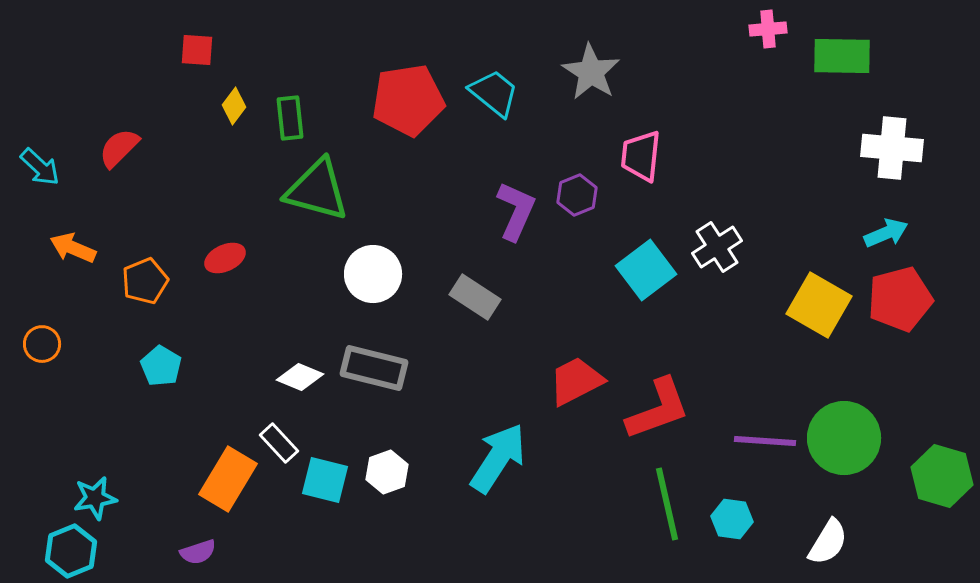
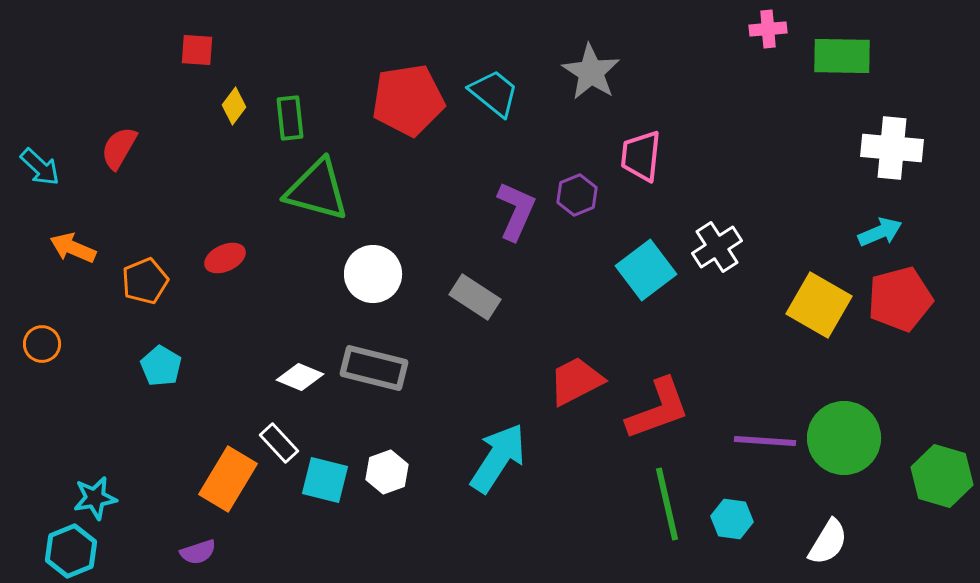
red semicircle at (119, 148): rotated 15 degrees counterclockwise
cyan arrow at (886, 233): moved 6 px left, 1 px up
